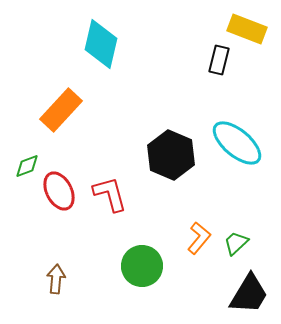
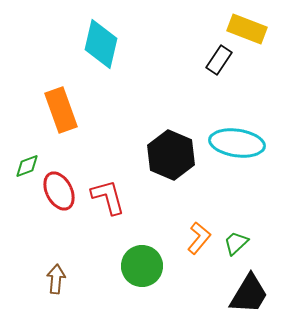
black rectangle: rotated 20 degrees clockwise
orange rectangle: rotated 63 degrees counterclockwise
cyan ellipse: rotated 32 degrees counterclockwise
red L-shape: moved 2 px left, 3 px down
